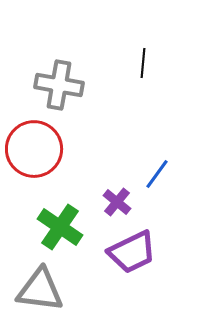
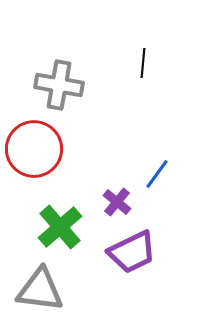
green cross: rotated 15 degrees clockwise
